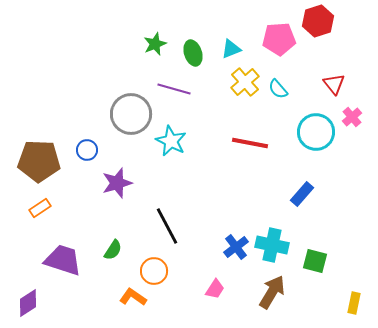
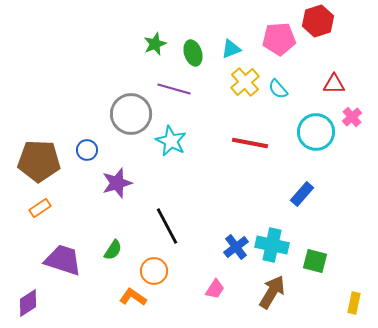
red triangle: rotated 50 degrees counterclockwise
